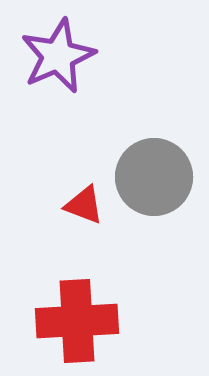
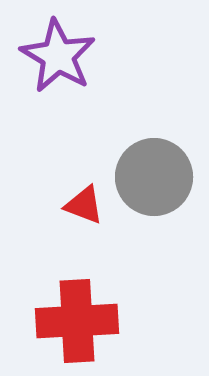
purple star: rotated 18 degrees counterclockwise
